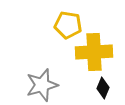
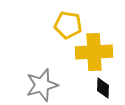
black diamond: rotated 20 degrees counterclockwise
